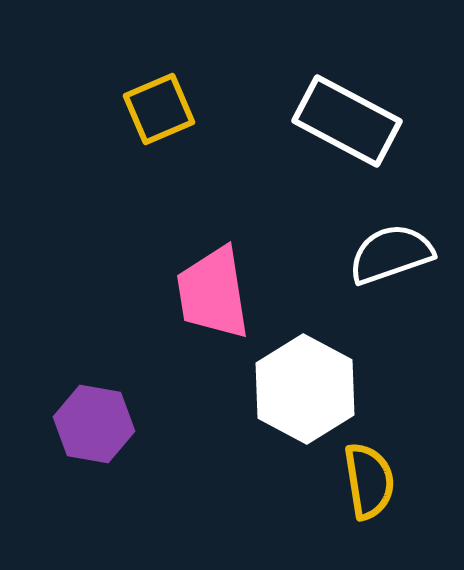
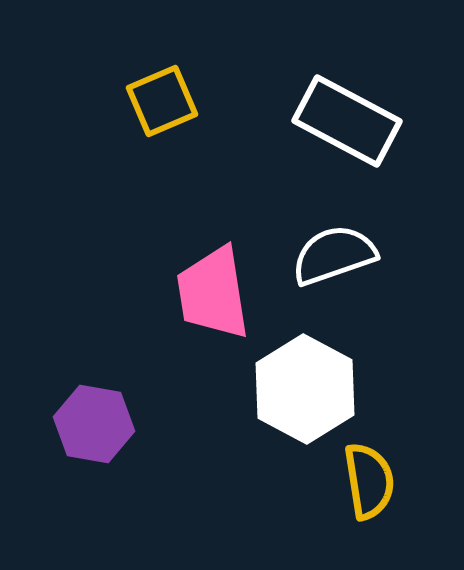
yellow square: moved 3 px right, 8 px up
white semicircle: moved 57 px left, 1 px down
